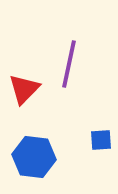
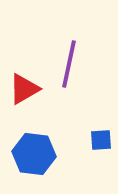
red triangle: rotated 16 degrees clockwise
blue hexagon: moved 3 px up
